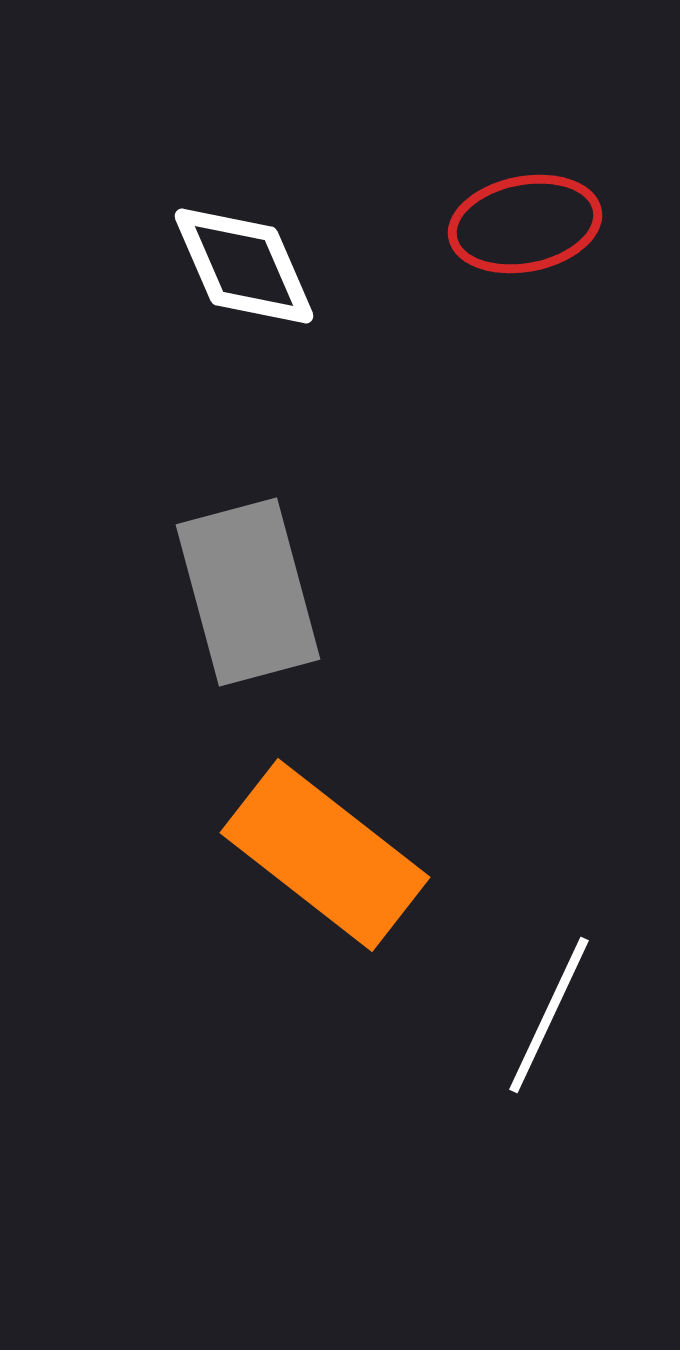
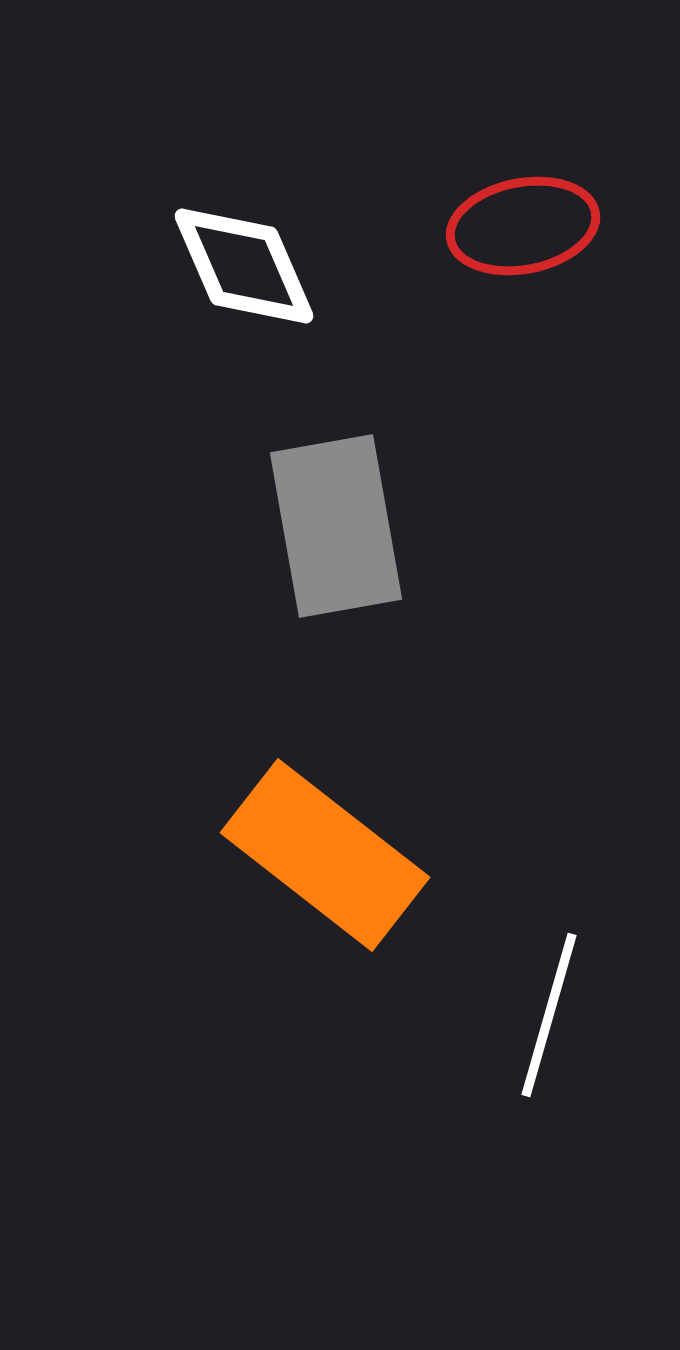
red ellipse: moved 2 px left, 2 px down
gray rectangle: moved 88 px right, 66 px up; rotated 5 degrees clockwise
white line: rotated 9 degrees counterclockwise
